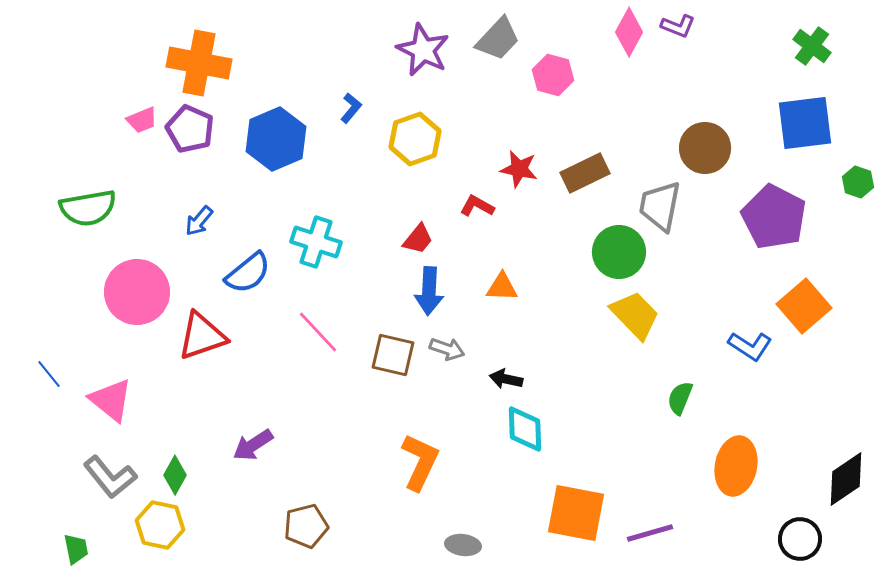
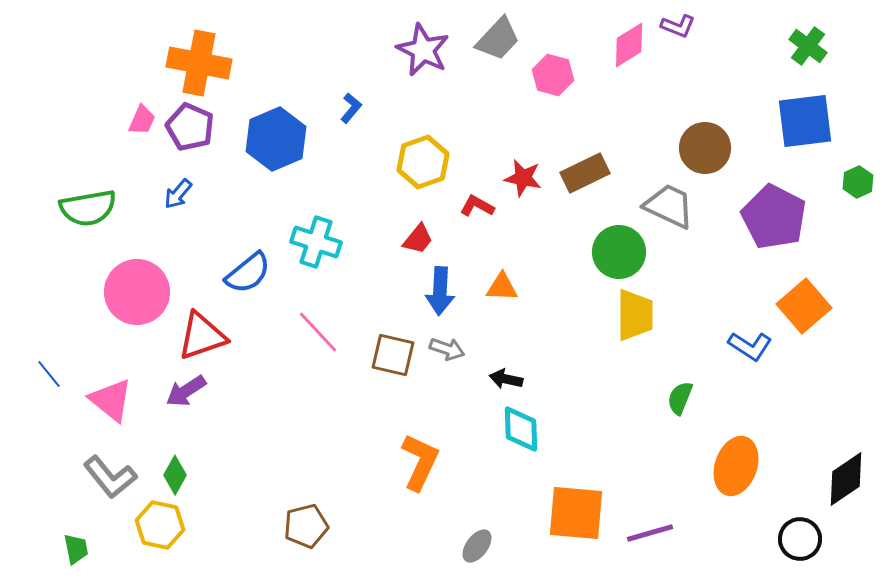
pink diamond at (629, 32): moved 13 px down; rotated 30 degrees clockwise
green cross at (812, 46): moved 4 px left
pink trapezoid at (142, 120): rotated 44 degrees counterclockwise
blue square at (805, 123): moved 2 px up
purple pentagon at (190, 129): moved 2 px up
yellow hexagon at (415, 139): moved 8 px right, 23 px down
red star at (519, 169): moved 4 px right, 9 px down
green hexagon at (858, 182): rotated 16 degrees clockwise
gray trapezoid at (660, 206): moved 9 px right; rotated 104 degrees clockwise
blue arrow at (199, 221): moved 21 px left, 27 px up
blue arrow at (429, 291): moved 11 px right
yellow trapezoid at (635, 315): rotated 44 degrees clockwise
cyan diamond at (525, 429): moved 4 px left
purple arrow at (253, 445): moved 67 px left, 54 px up
orange ellipse at (736, 466): rotated 8 degrees clockwise
orange square at (576, 513): rotated 6 degrees counterclockwise
gray ellipse at (463, 545): moved 14 px right, 1 px down; rotated 60 degrees counterclockwise
